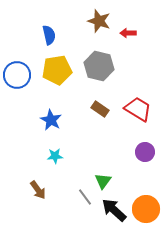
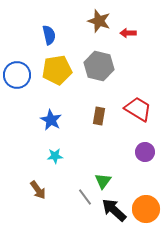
brown rectangle: moved 1 px left, 7 px down; rotated 66 degrees clockwise
